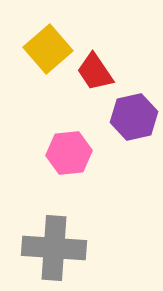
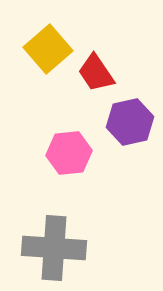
red trapezoid: moved 1 px right, 1 px down
purple hexagon: moved 4 px left, 5 px down
